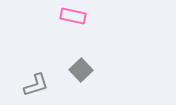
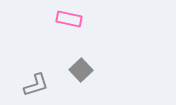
pink rectangle: moved 4 px left, 3 px down
